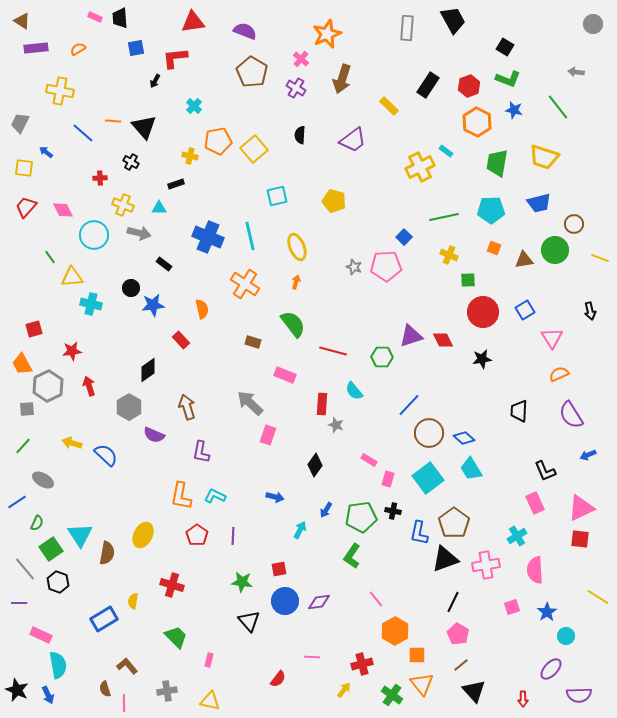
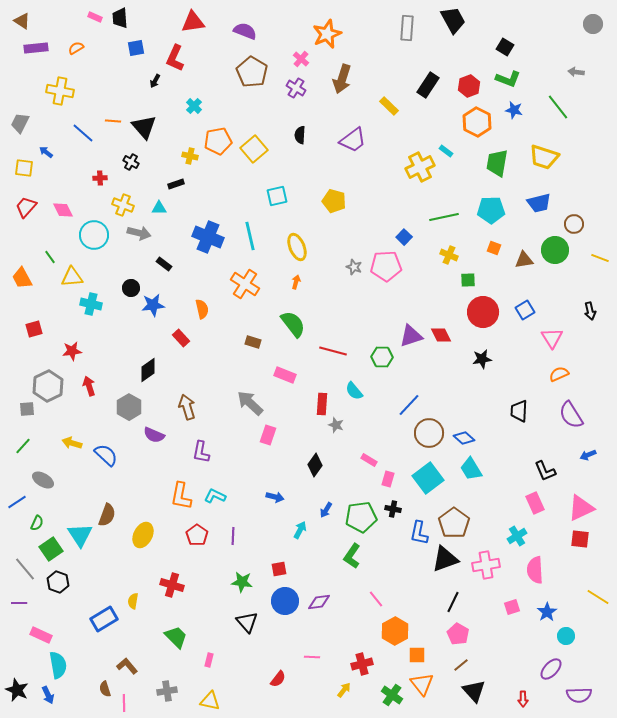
orange semicircle at (78, 49): moved 2 px left, 1 px up
red L-shape at (175, 58): rotated 60 degrees counterclockwise
red rectangle at (181, 340): moved 2 px up
red diamond at (443, 340): moved 2 px left, 5 px up
orange trapezoid at (22, 364): moved 86 px up
black cross at (393, 511): moved 2 px up
brown semicircle at (107, 553): moved 38 px up; rotated 10 degrees clockwise
black triangle at (249, 621): moved 2 px left, 1 px down
